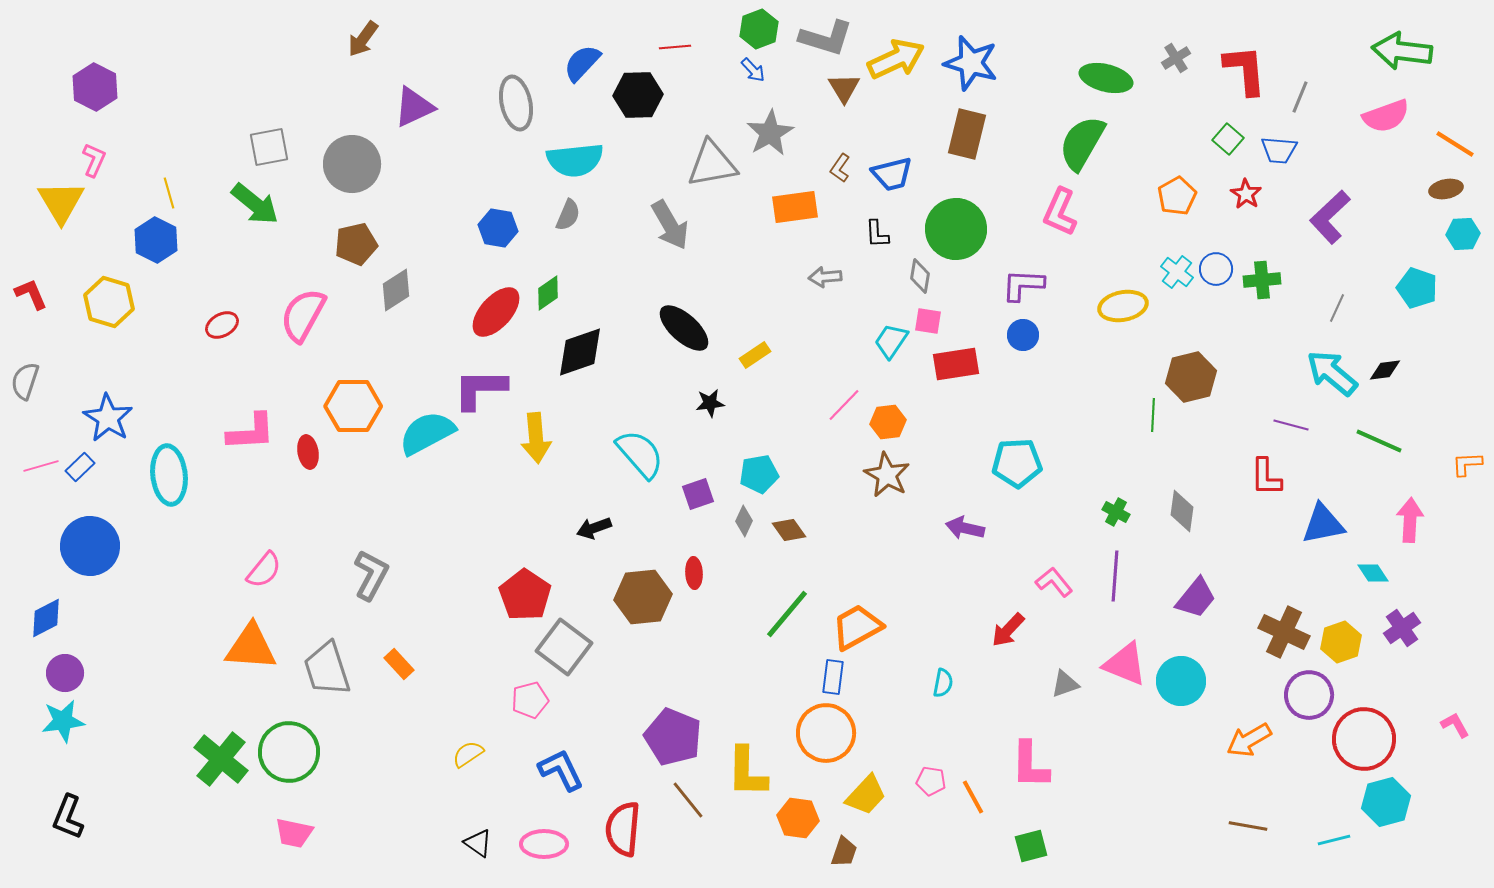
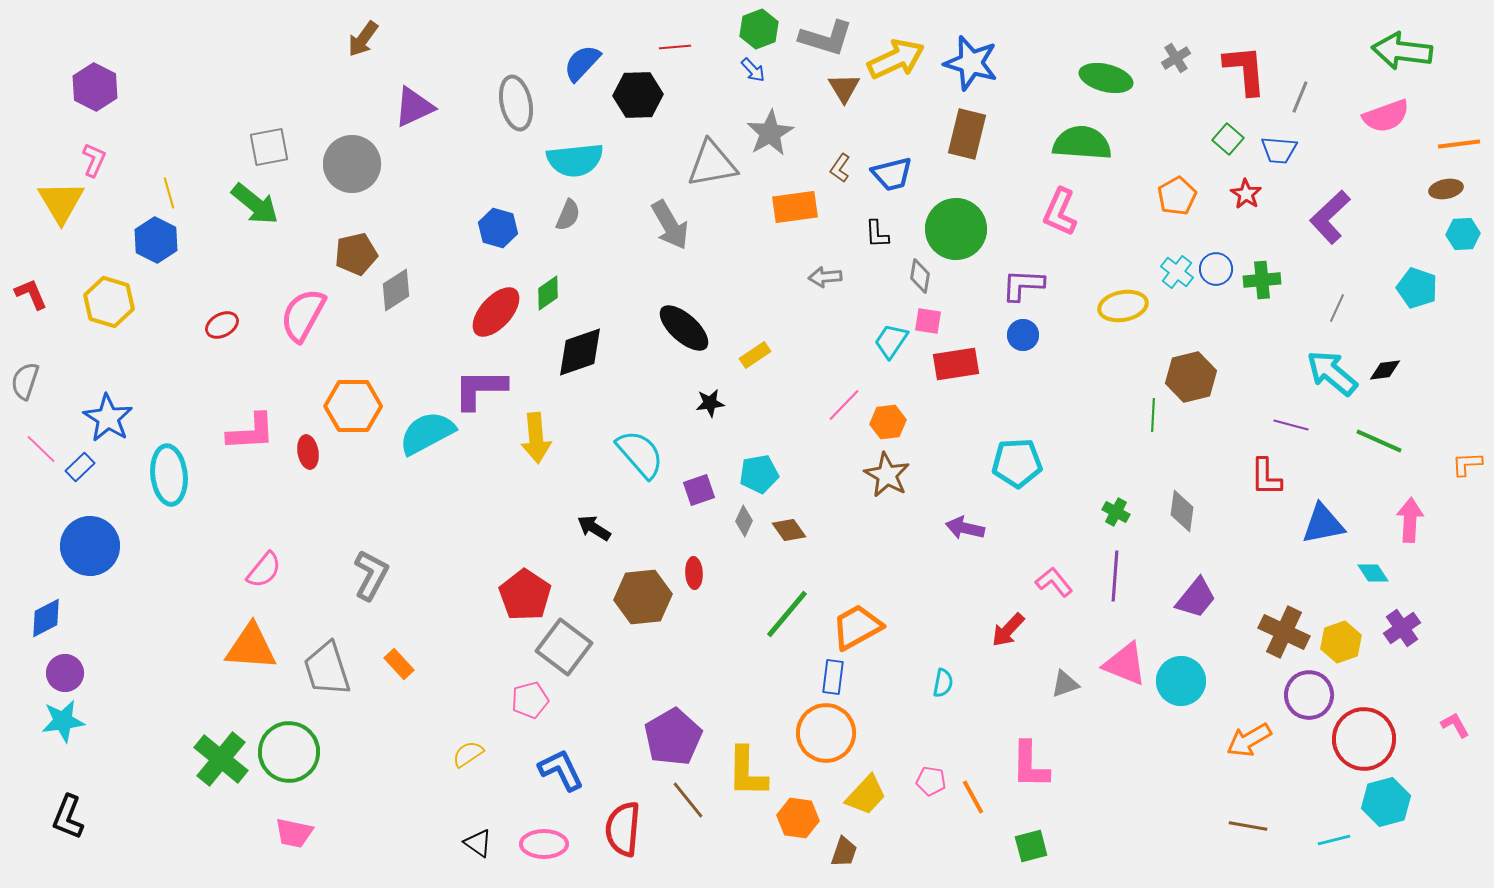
green semicircle at (1082, 143): rotated 64 degrees clockwise
orange line at (1455, 144): moved 4 px right; rotated 39 degrees counterclockwise
blue hexagon at (498, 228): rotated 6 degrees clockwise
brown pentagon at (356, 244): moved 10 px down
pink line at (41, 466): moved 17 px up; rotated 60 degrees clockwise
purple square at (698, 494): moved 1 px right, 4 px up
black arrow at (594, 528): rotated 52 degrees clockwise
purple pentagon at (673, 737): rotated 20 degrees clockwise
